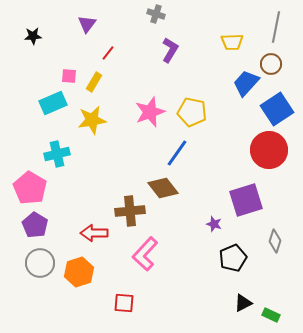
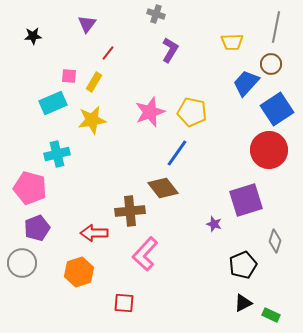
pink pentagon: rotated 16 degrees counterclockwise
purple pentagon: moved 2 px right, 3 px down; rotated 20 degrees clockwise
black pentagon: moved 10 px right, 7 px down
gray circle: moved 18 px left
